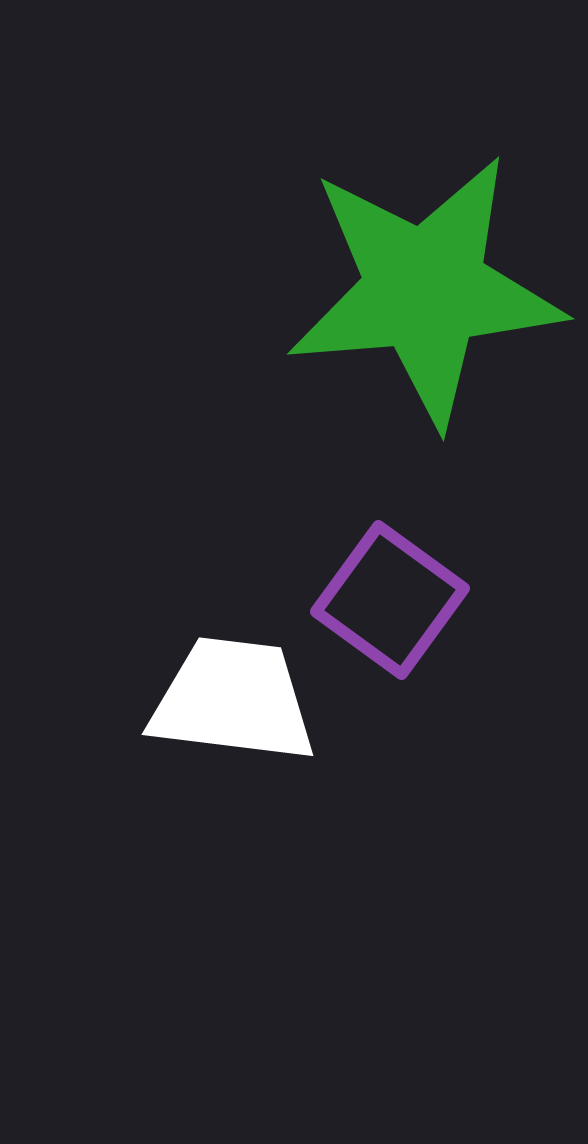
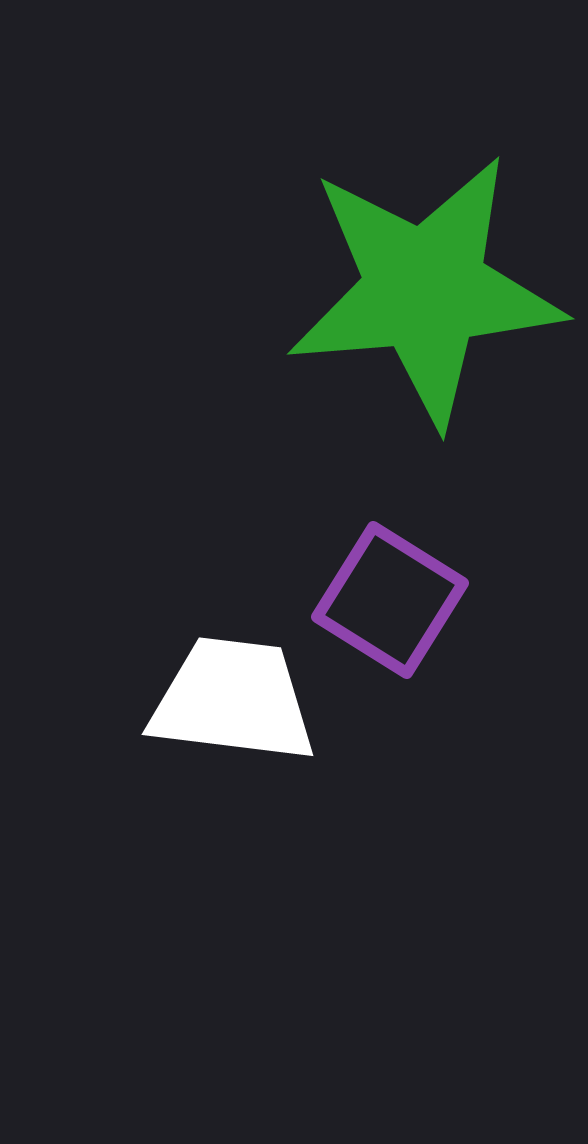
purple square: rotated 4 degrees counterclockwise
